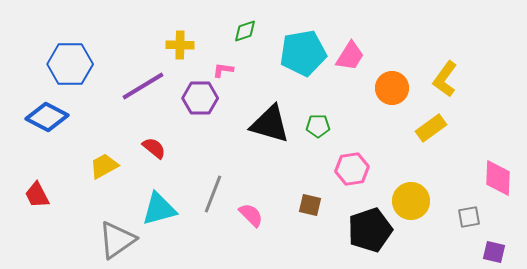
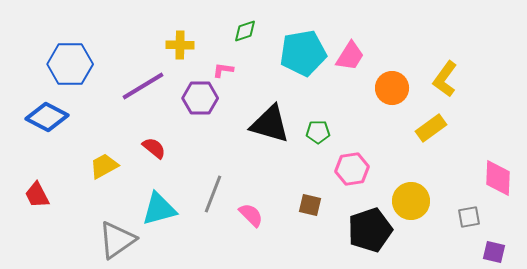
green pentagon: moved 6 px down
